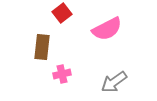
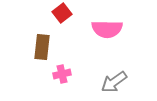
pink semicircle: rotated 28 degrees clockwise
